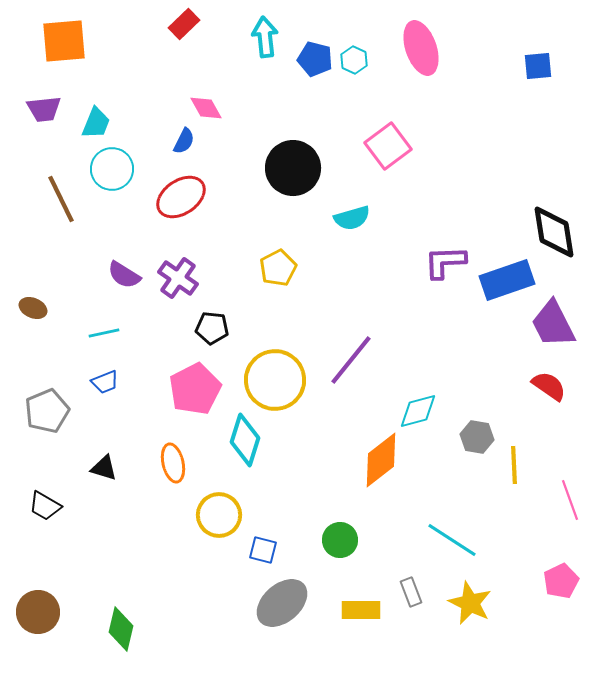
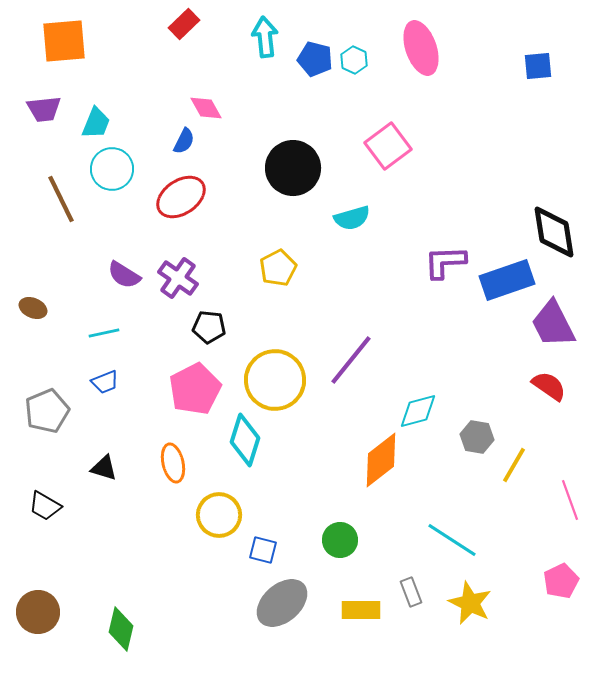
black pentagon at (212, 328): moved 3 px left, 1 px up
yellow line at (514, 465): rotated 33 degrees clockwise
